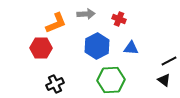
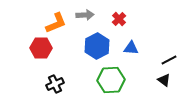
gray arrow: moved 1 px left, 1 px down
red cross: rotated 24 degrees clockwise
black line: moved 1 px up
